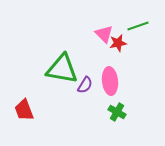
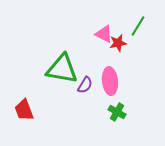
green line: rotated 40 degrees counterclockwise
pink triangle: rotated 18 degrees counterclockwise
